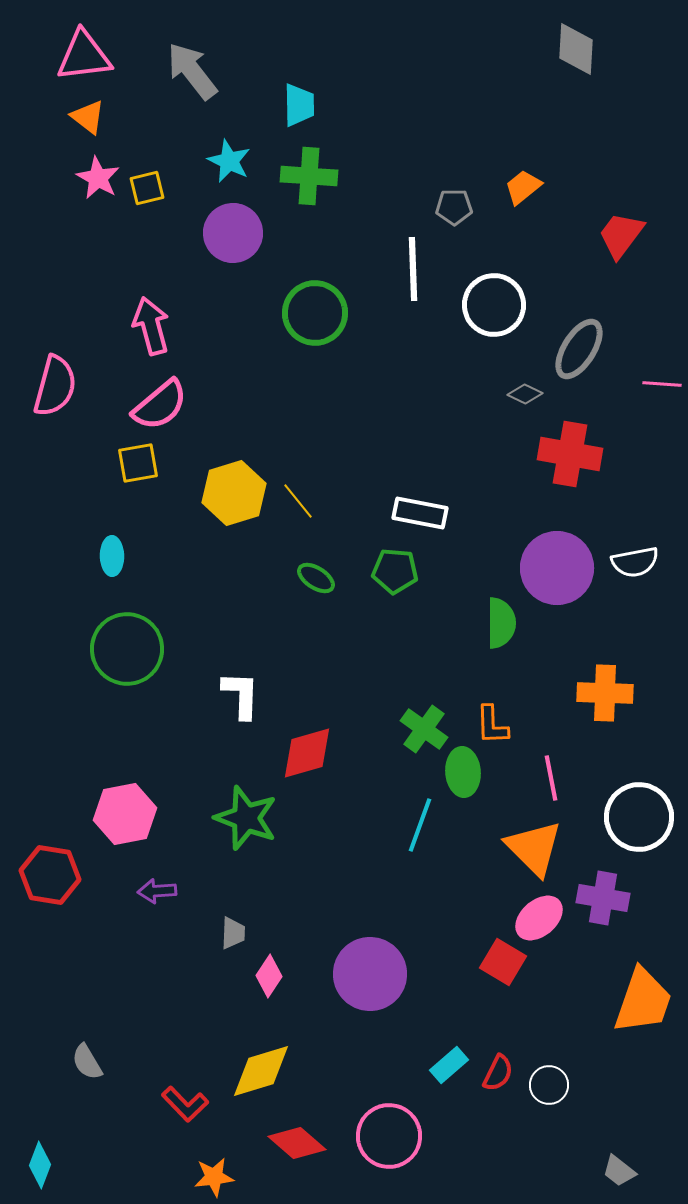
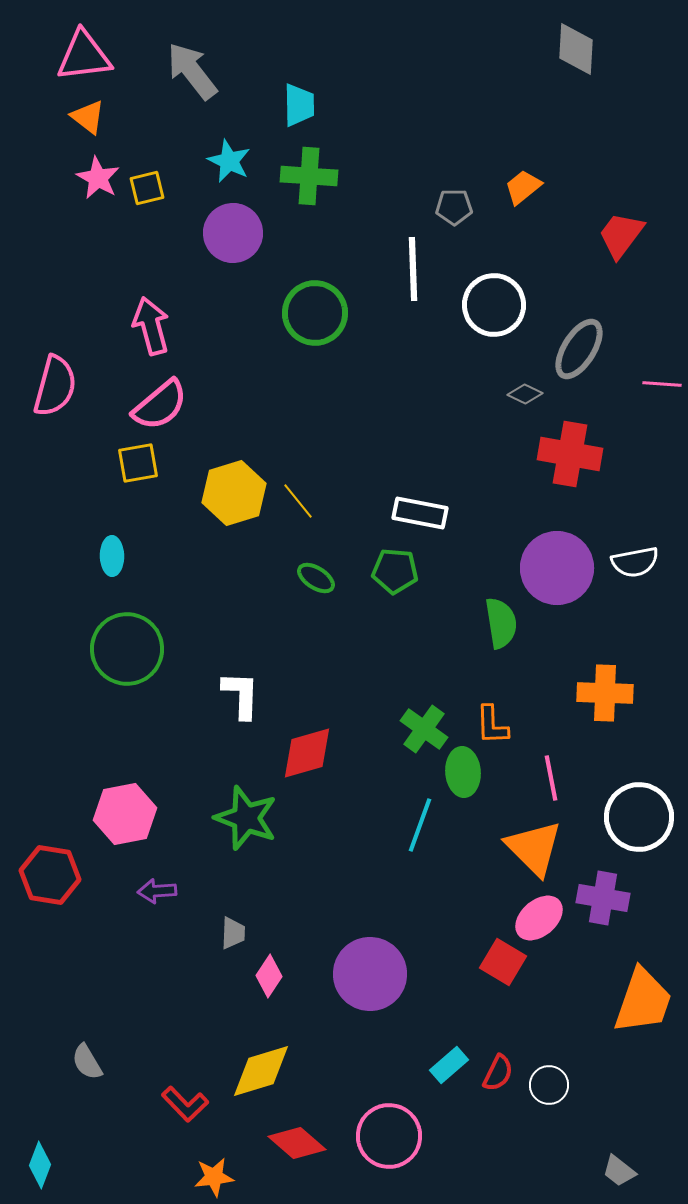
green semicircle at (501, 623): rotated 9 degrees counterclockwise
